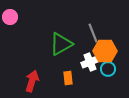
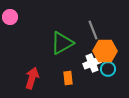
gray line: moved 3 px up
green triangle: moved 1 px right, 1 px up
white cross: moved 2 px right, 1 px down
red arrow: moved 3 px up
